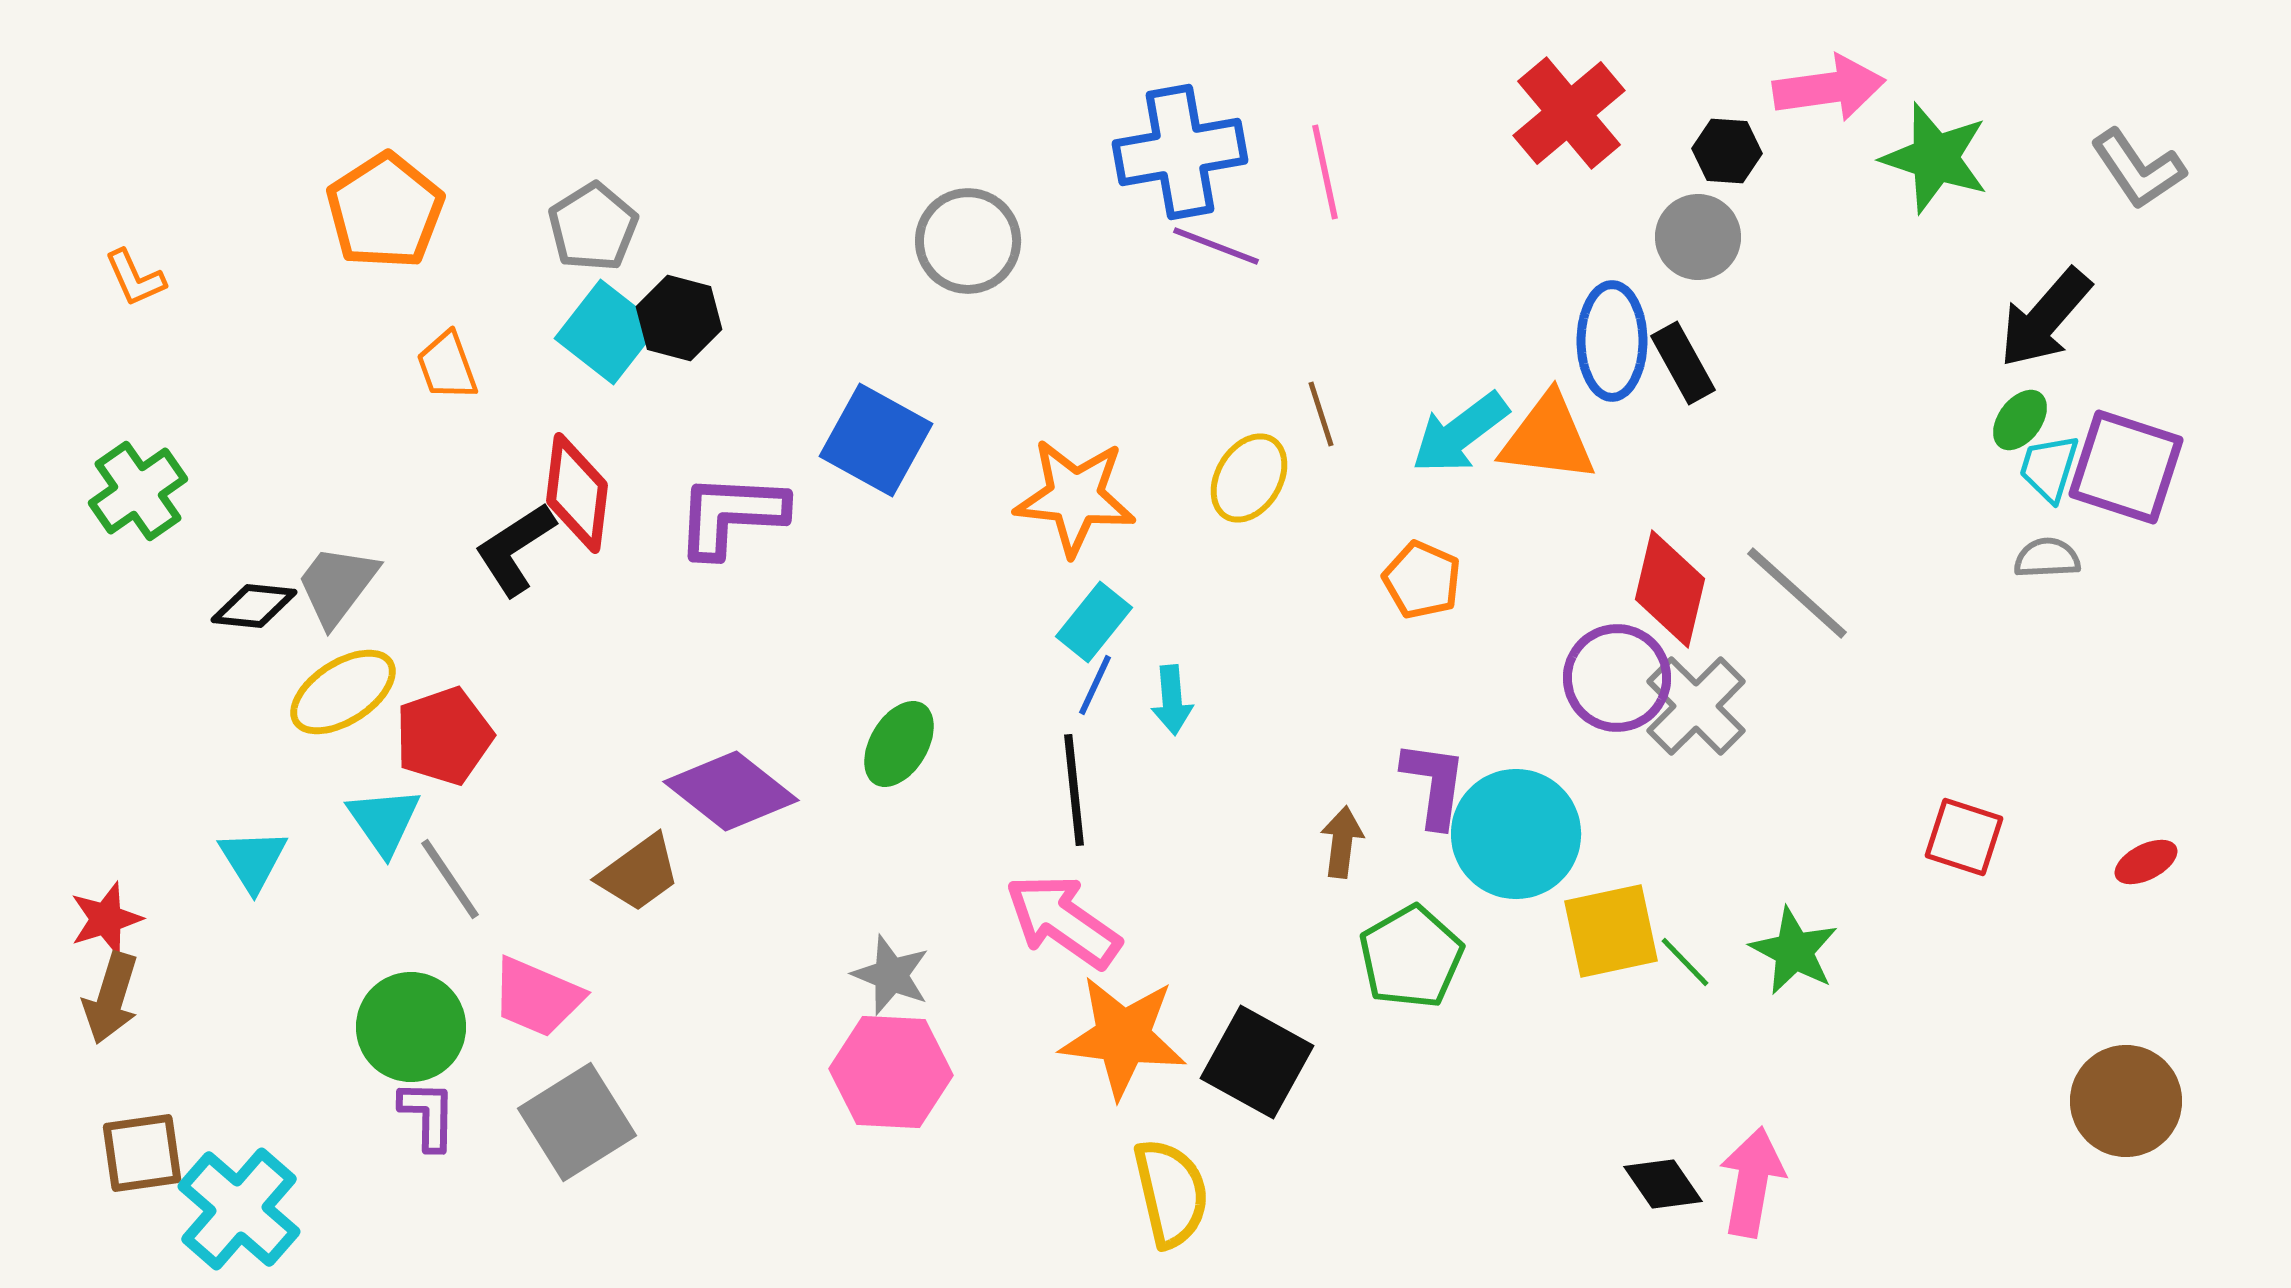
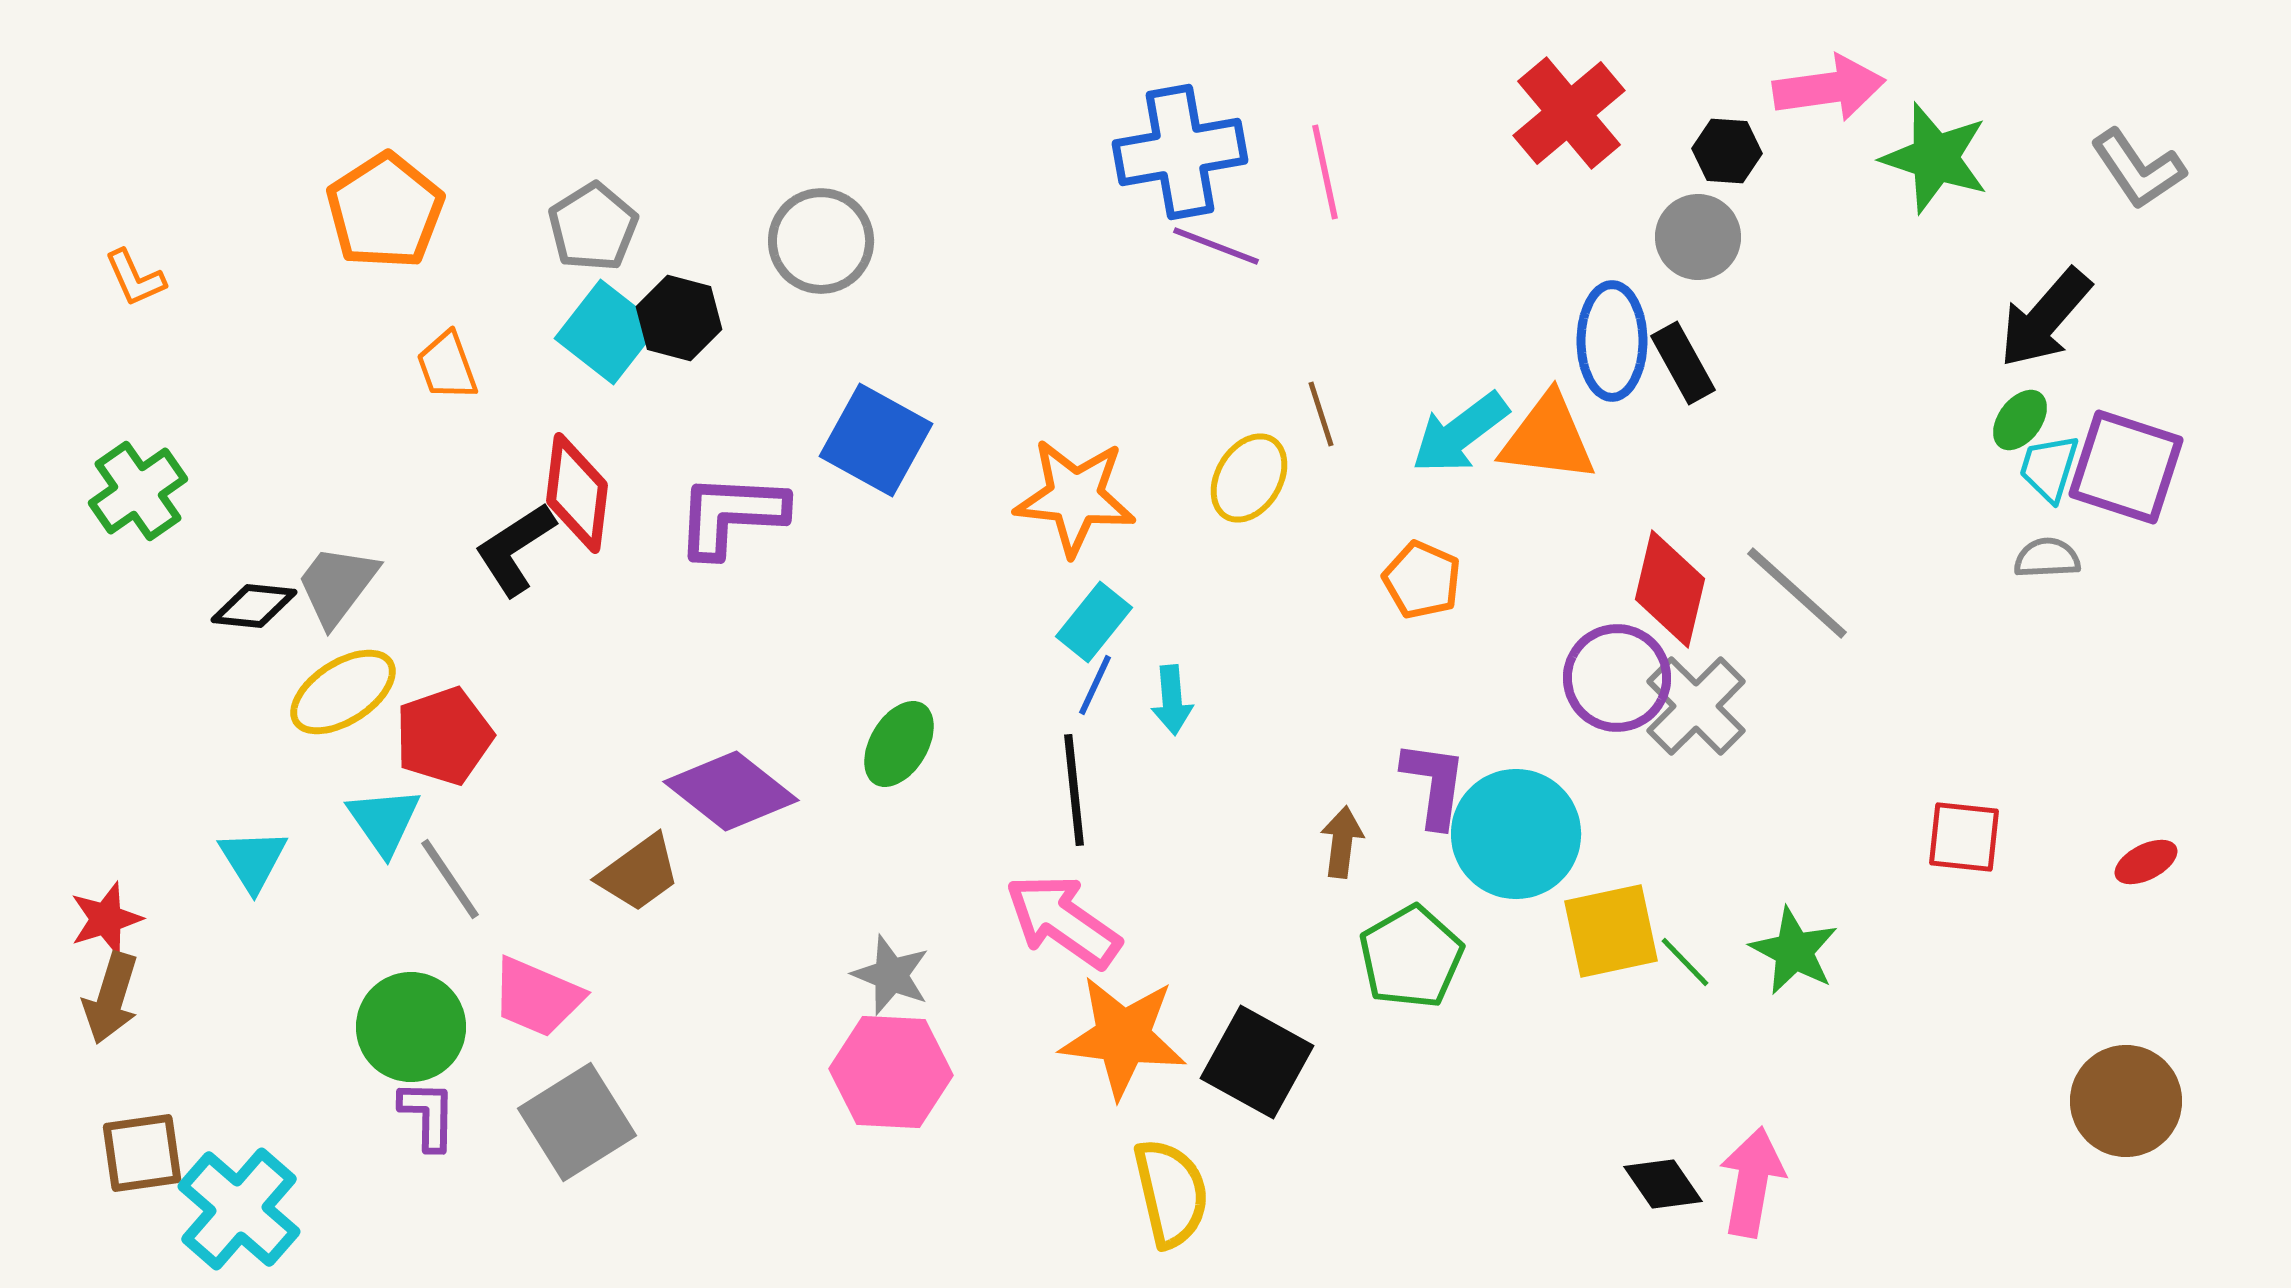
gray circle at (968, 241): moved 147 px left
red square at (1964, 837): rotated 12 degrees counterclockwise
